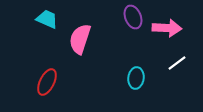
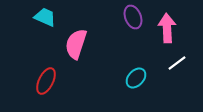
cyan trapezoid: moved 2 px left, 2 px up
pink arrow: rotated 96 degrees counterclockwise
pink semicircle: moved 4 px left, 5 px down
cyan ellipse: rotated 35 degrees clockwise
red ellipse: moved 1 px left, 1 px up
